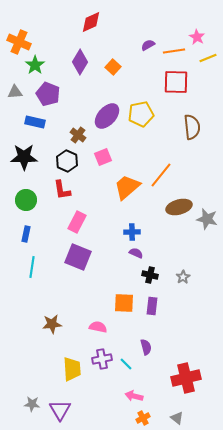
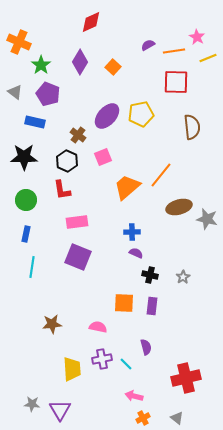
green star at (35, 65): moved 6 px right
gray triangle at (15, 92): rotated 42 degrees clockwise
pink rectangle at (77, 222): rotated 55 degrees clockwise
